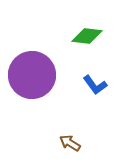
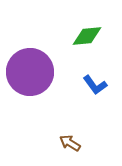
green diamond: rotated 12 degrees counterclockwise
purple circle: moved 2 px left, 3 px up
